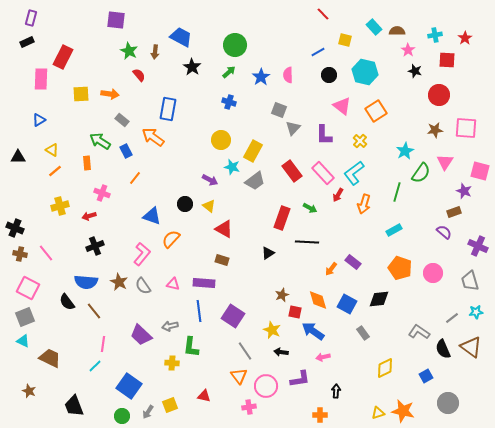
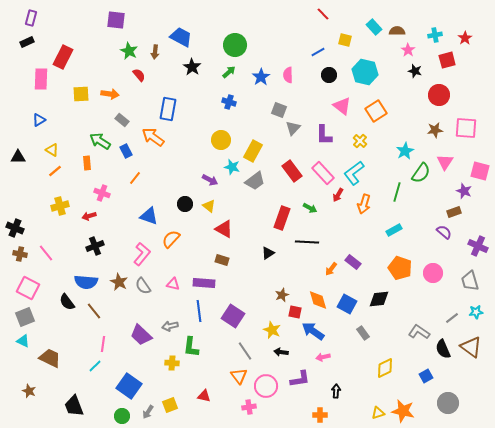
red square at (447, 60): rotated 18 degrees counterclockwise
blue triangle at (152, 216): moved 3 px left
